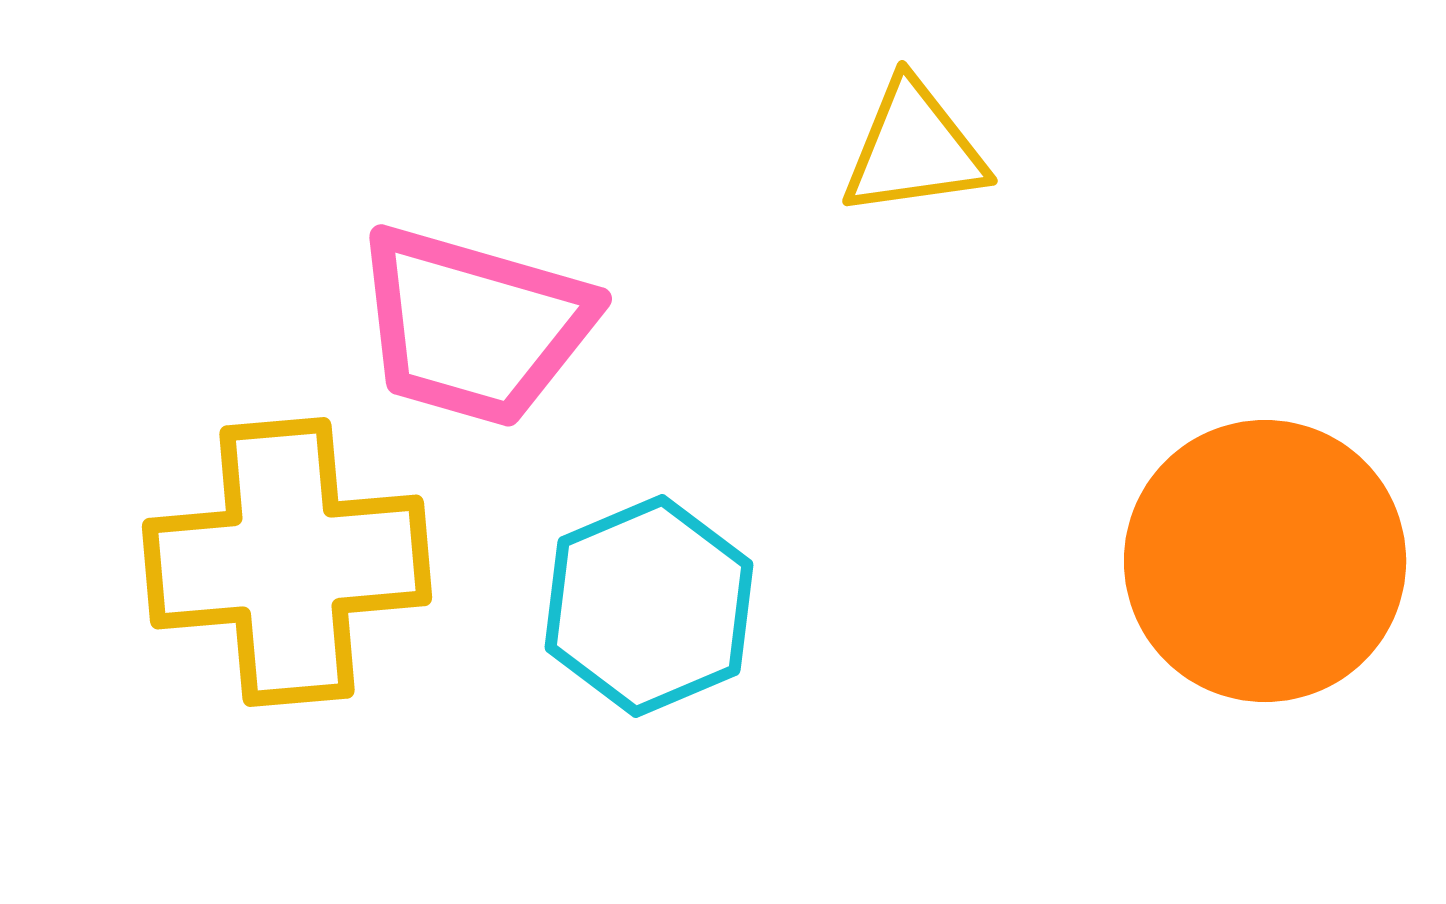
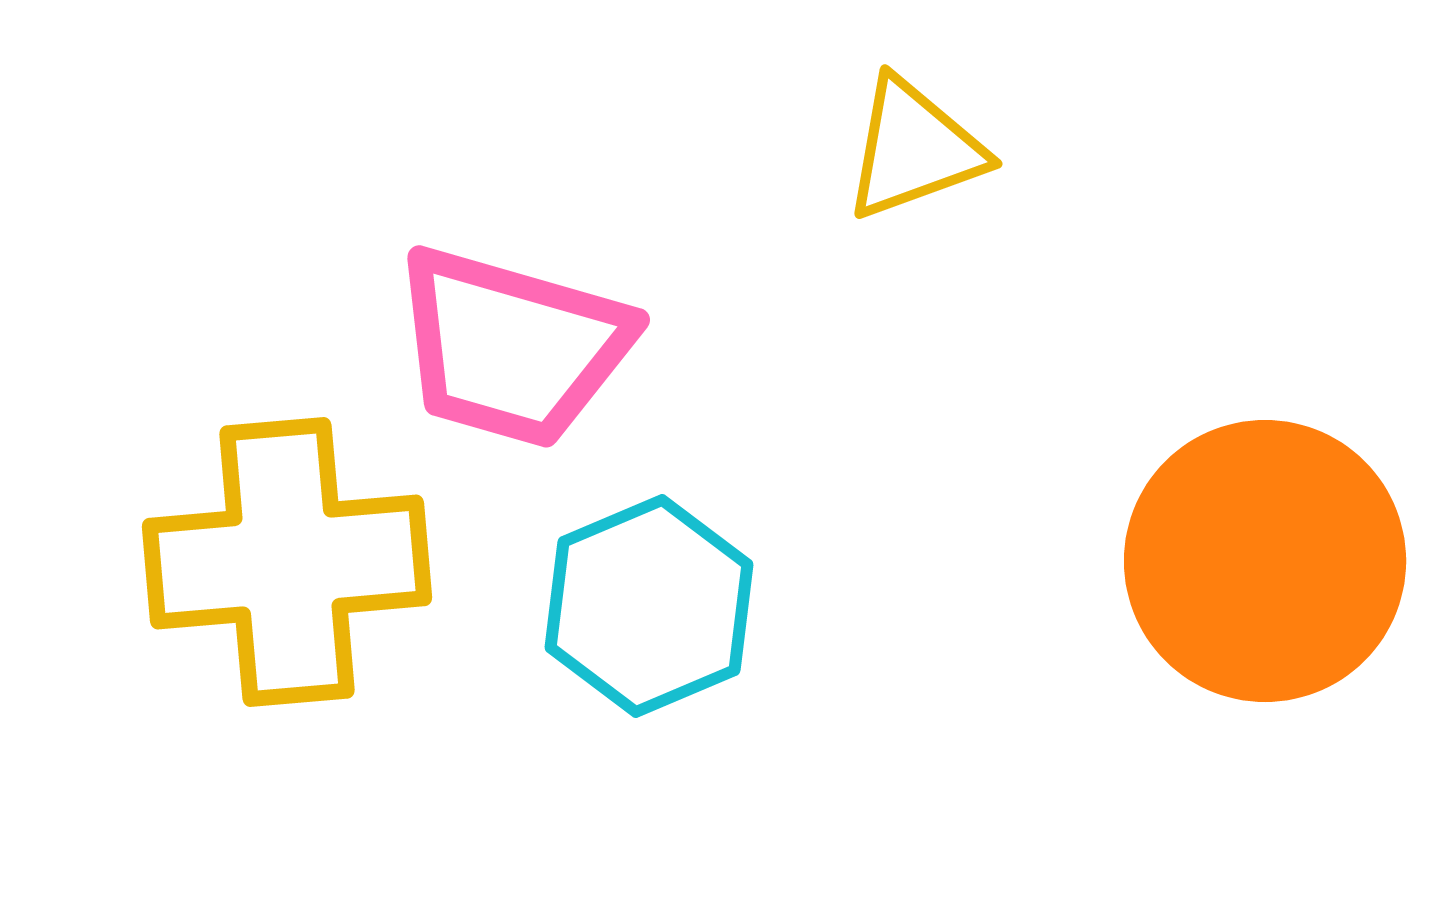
yellow triangle: rotated 12 degrees counterclockwise
pink trapezoid: moved 38 px right, 21 px down
